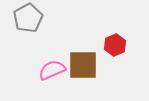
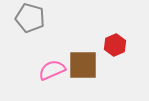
gray pentagon: moved 2 px right; rotated 28 degrees counterclockwise
